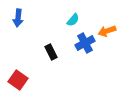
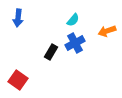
blue cross: moved 10 px left
black rectangle: rotated 56 degrees clockwise
